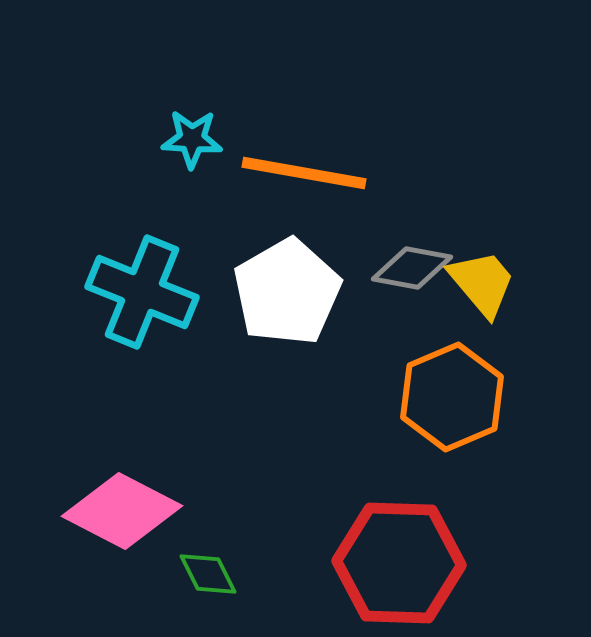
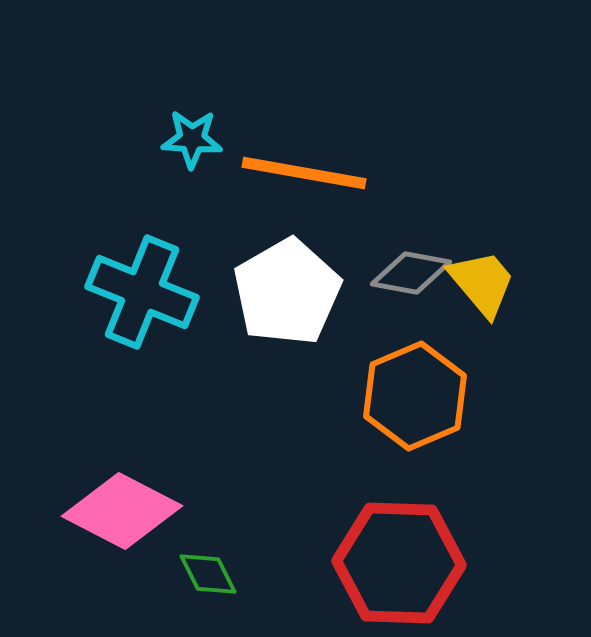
gray diamond: moved 1 px left, 5 px down
orange hexagon: moved 37 px left, 1 px up
